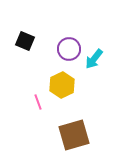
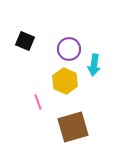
cyan arrow: moved 6 px down; rotated 30 degrees counterclockwise
yellow hexagon: moved 3 px right, 4 px up; rotated 10 degrees counterclockwise
brown square: moved 1 px left, 8 px up
